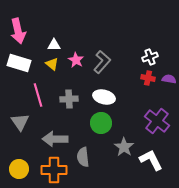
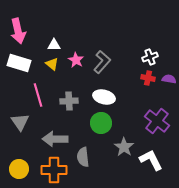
gray cross: moved 2 px down
